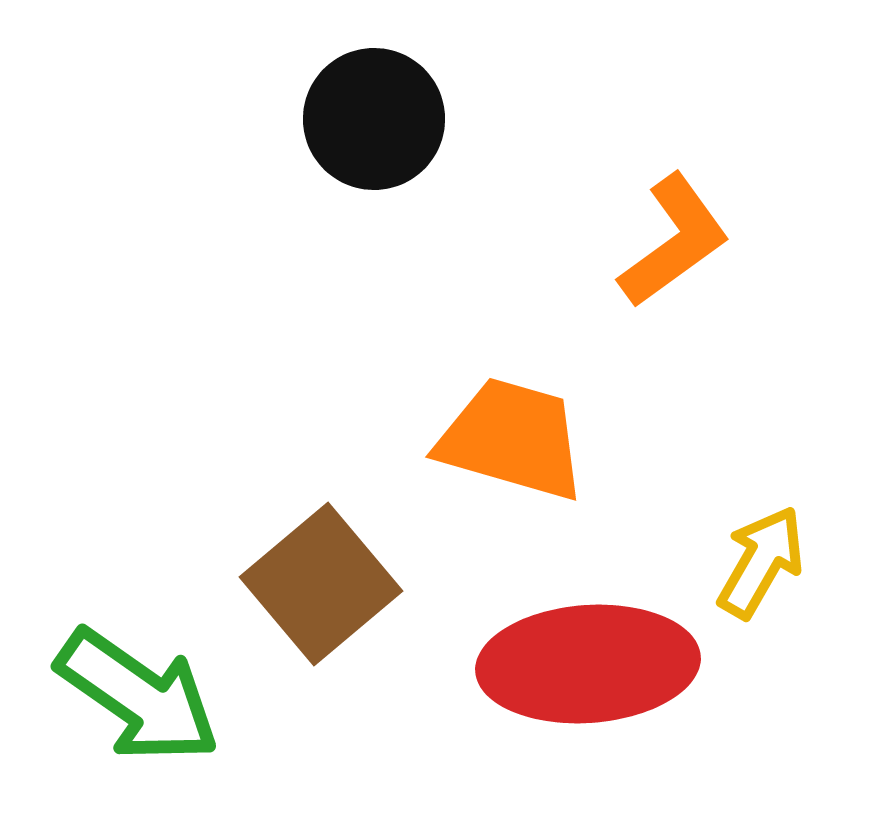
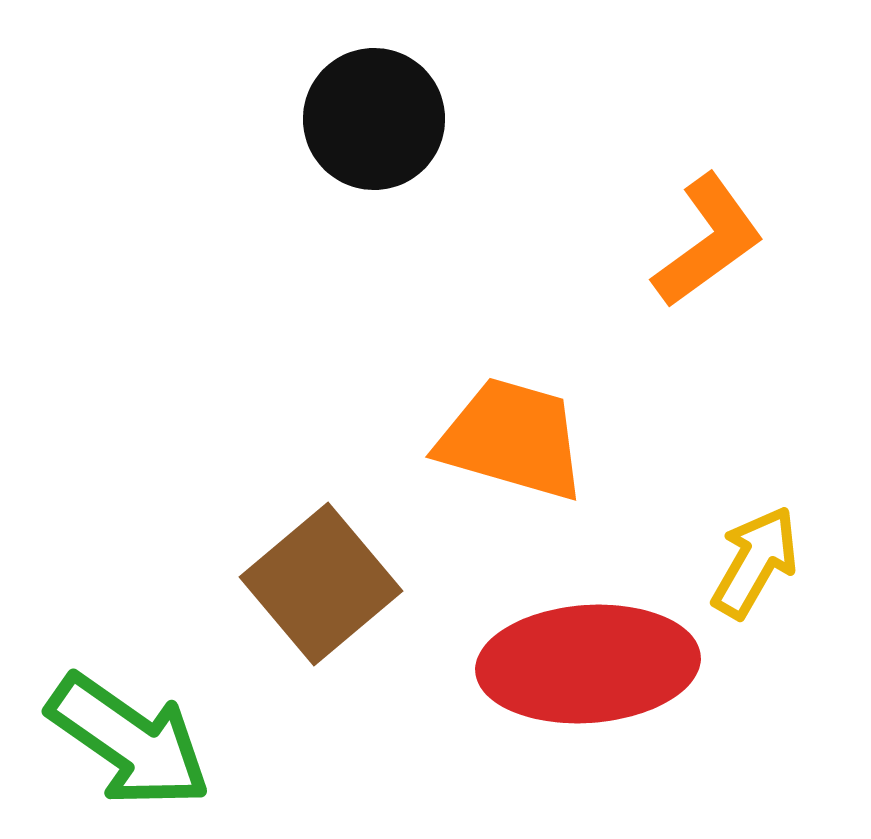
orange L-shape: moved 34 px right
yellow arrow: moved 6 px left
green arrow: moved 9 px left, 45 px down
